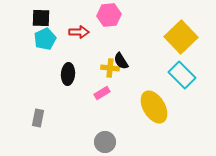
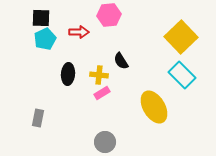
yellow cross: moved 11 px left, 7 px down
